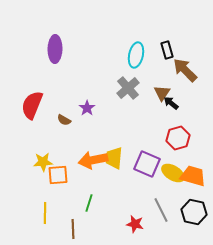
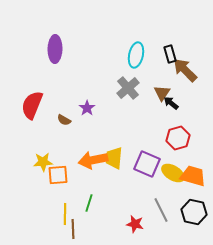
black rectangle: moved 3 px right, 4 px down
yellow line: moved 20 px right, 1 px down
